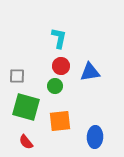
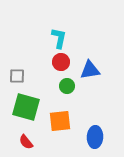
red circle: moved 4 px up
blue triangle: moved 2 px up
green circle: moved 12 px right
